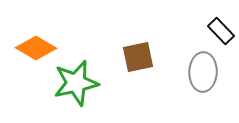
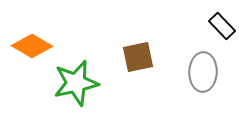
black rectangle: moved 1 px right, 5 px up
orange diamond: moved 4 px left, 2 px up
